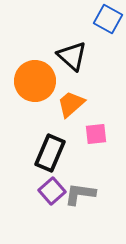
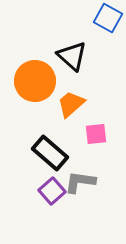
blue square: moved 1 px up
black rectangle: rotated 72 degrees counterclockwise
gray L-shape: moved 12 px up
